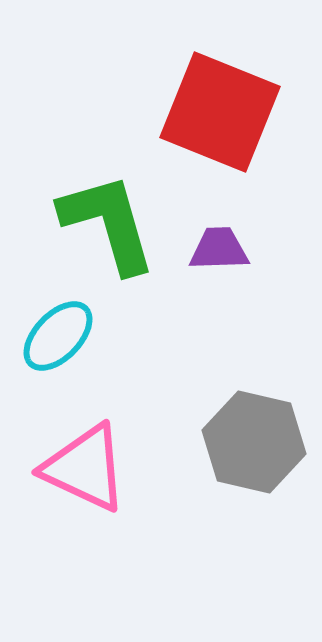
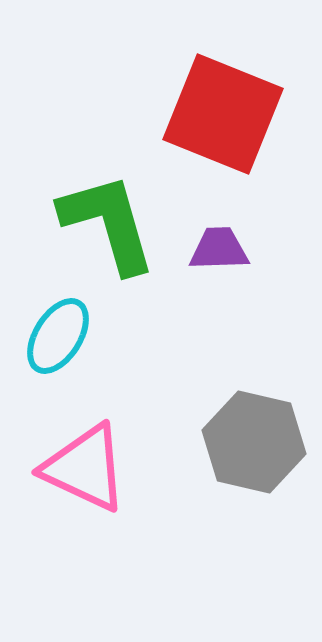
red square: moved 3 px right, 2 px down
cyan ellipse: rotated 12 degrees counterclockwise
